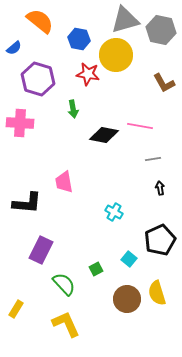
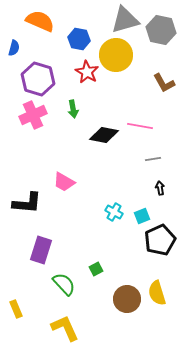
orange semicircle: rotated 16 degrees counterclockwise
blue semicircle: rotated 35 degrees counterclockwise
red star: moved 1 px left, 2 px up; rotated 20 degrees clockwise
pink cross: moved 13 px right, 8 px up; rotated 28 degrees counterclockwise
pink trapezoid: rotated 50 degrees counterclockwise
purple rectangle: rotated 8 degrees counterclockwise
cyan square: moved 13 px right, 43 px up; rotated 28 degrees clockwise
yellow rectangle: rotated 54 degrees counterclockwise
yellow L-shape: moved 1 px left, 4 px down
